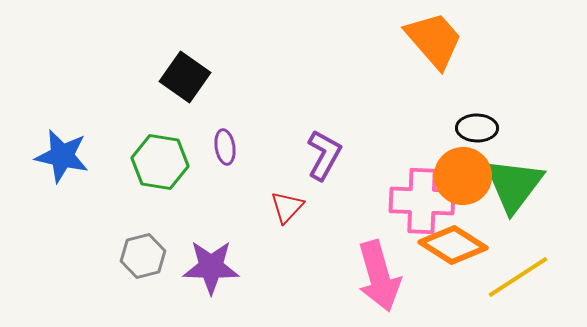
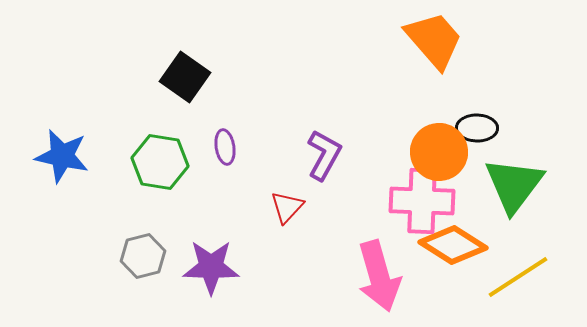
orange circle: moved 24 px left, 24 px up
